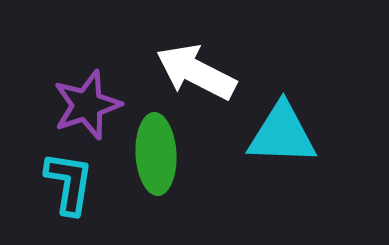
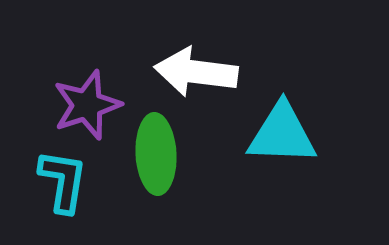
white arrow: rotated 20 degrees counterclockwise
cyan L-shape: moved 6 px left, 2 px up
